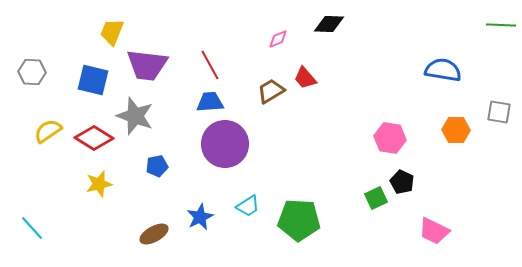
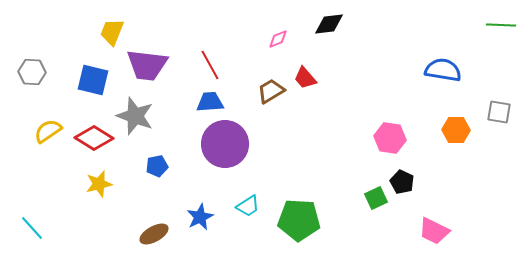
black diamond: rotated 8 degrees counterclockwise
